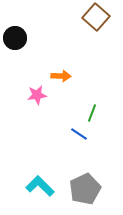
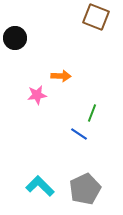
brown square: rotated 20 degrees counterclockwise
